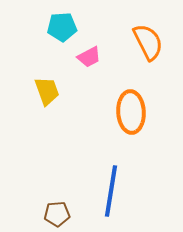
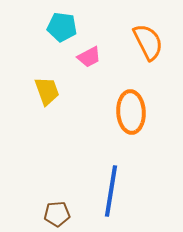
cyan pentagon: rotated 12 degrees clockwise
